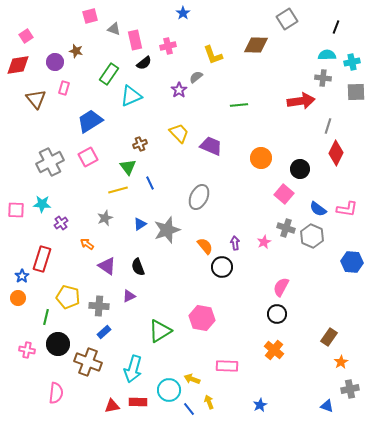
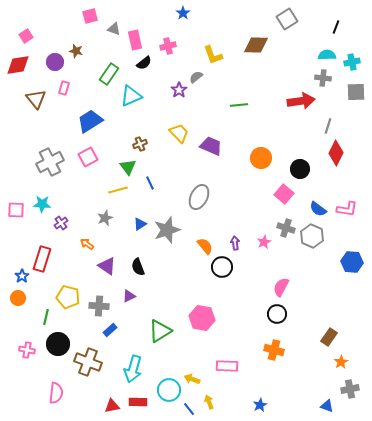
blue rectangle at (104, 332): moved 6 px right, 2 px up
orange cross at (274, 350): rotated 24 degrees counterclockwise
